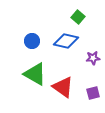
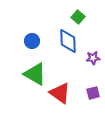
blue diamond: moved 2 px right; rotated 75 degrees clockwise
red triangle: moved 3 px left, 6 px down
